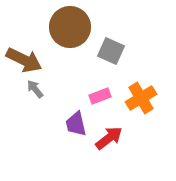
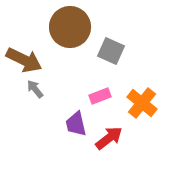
orange cross: moved 1 px right, 5 px down; rotated 20 degrees counterclockwise
